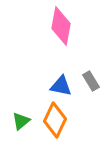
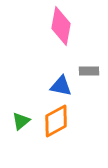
gray rectangle: moved 2 px left, 10 px up; rotated 60 degrees counterclockwise
orange diamond: moved 1 px right, 1 px down; rotated 36 degrees clockwise
